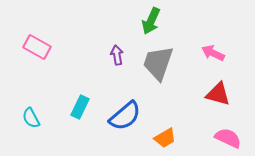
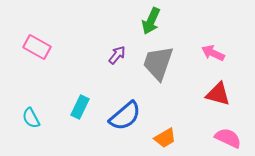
purple arrow: rotated 48 degrees clockwise
